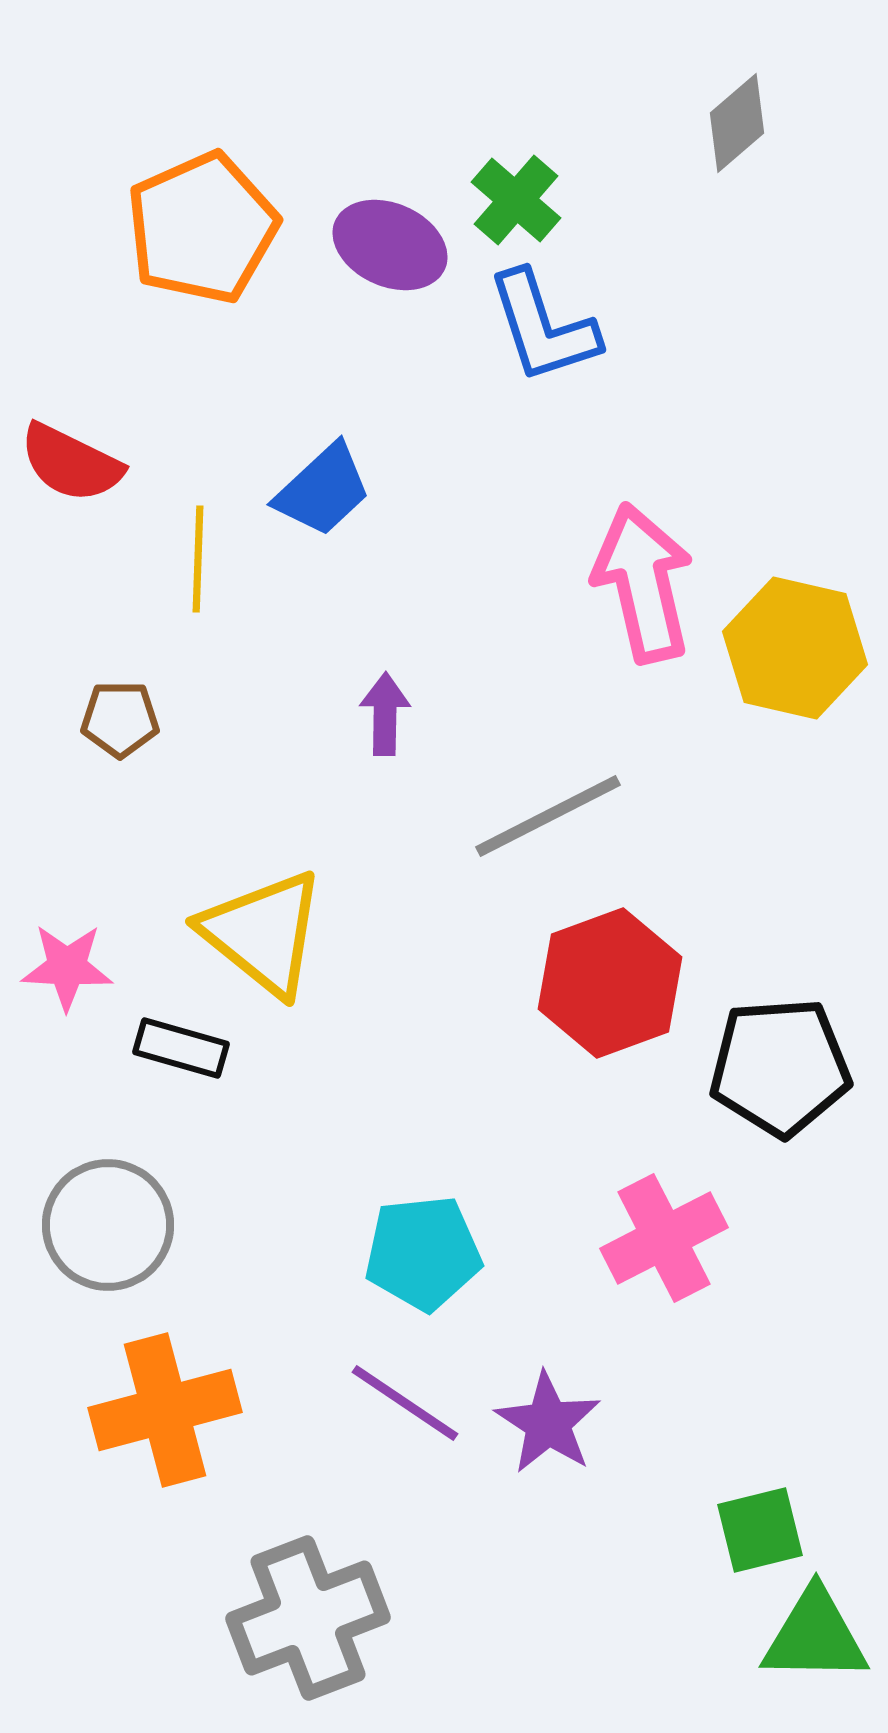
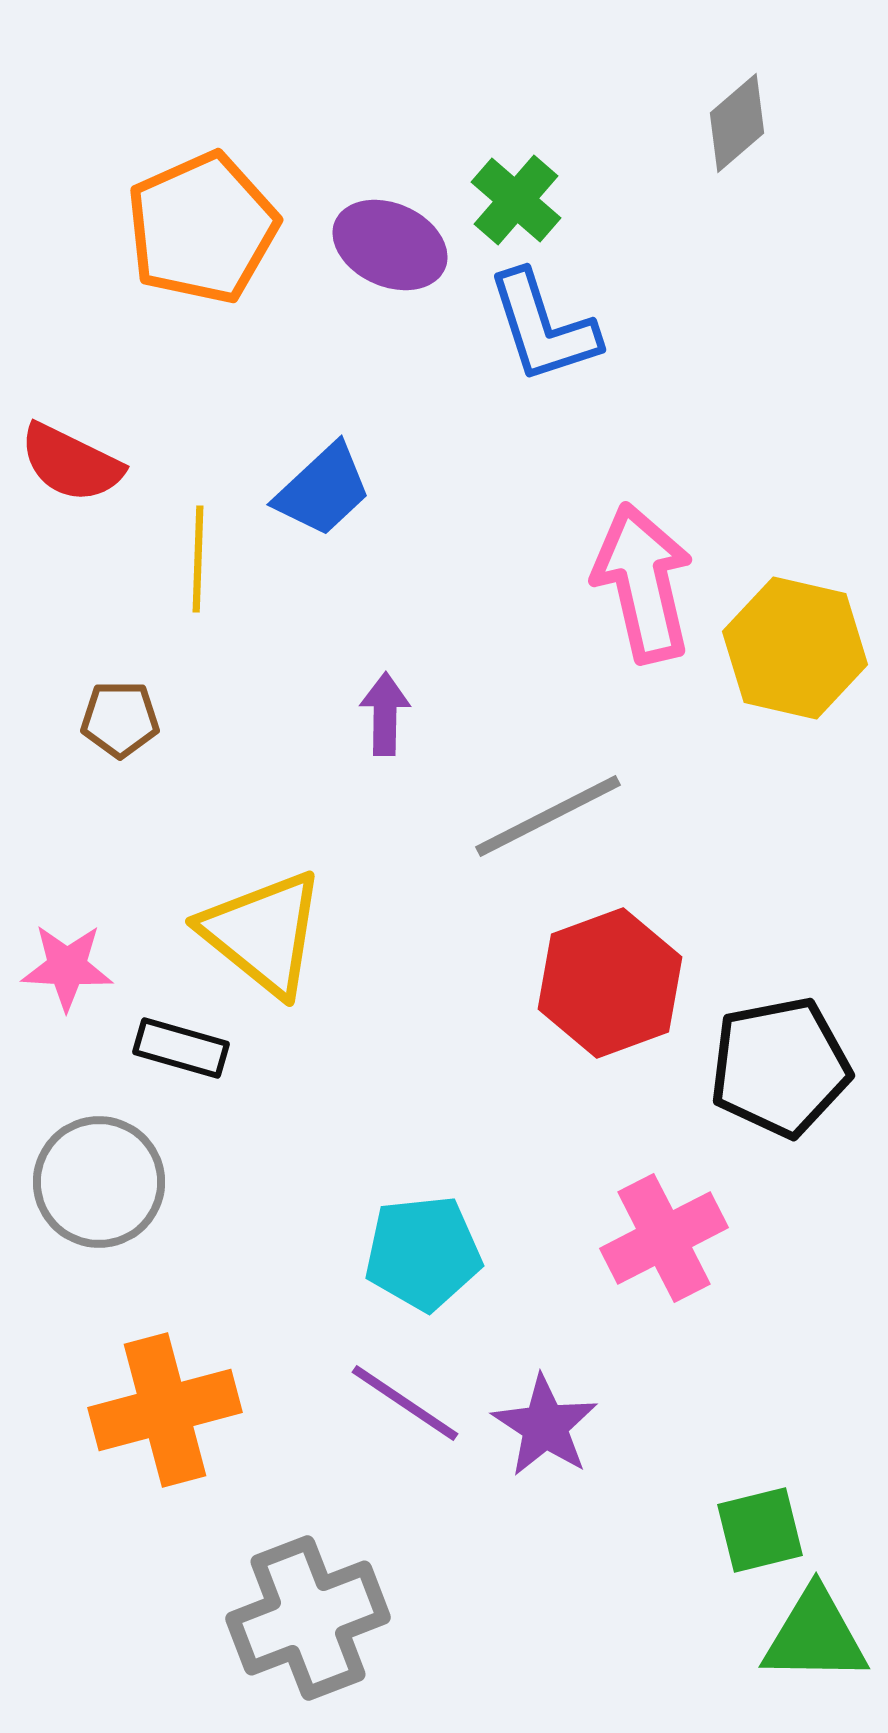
black pentagon: rotated 7 degrees counterclockwise
gray circle: moved 9 px left, 43 px up
purple star: moved 3 px left, 3 px down
